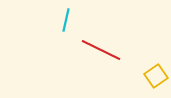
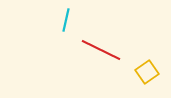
yellow square: moved 9 px left, 4 px up
